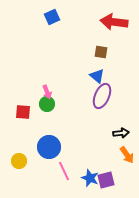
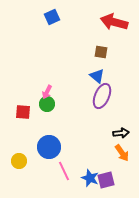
red arrow: rotated 8 degrees clockwise
pink arrow: rotated 48 degrees clockwise
orange arrow: moved 5 px left, 2 px up
